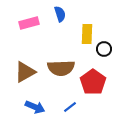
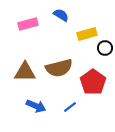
blue semicircle: moved 1 px right, 1 px down; rotated 42 degrees counterclockwise
pink rectangle: moved 1 px left, 1 px down
yellow rectangle: rotated 72 degrees clockwise
black circle: moved 1 px right, 1 px up
brown semicircle: moved 2 px left; rotated 12 degrees counterclockwise
brown triangle: rotated 30 degrees clockwise
blue arrow: moved 1 px right, 1 px up
